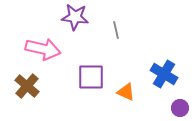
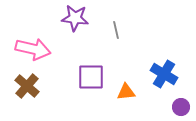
purple star: moved 1 px down
pink arrow: moved 10 px left
orange triangle: rotated 30 degrees counterclockwise
purple circle: moved 1 px right, 1 px up
